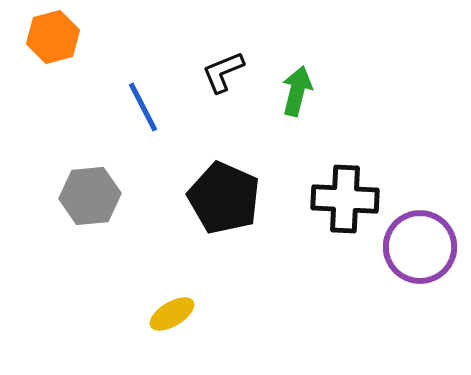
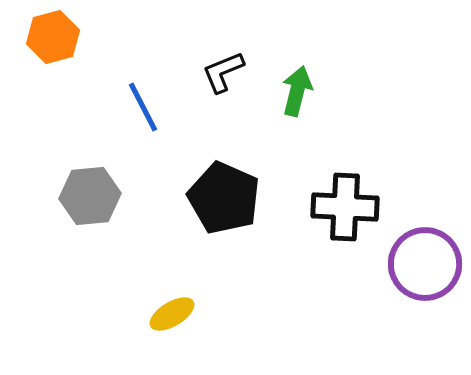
black cross: moved 8 px down
purple circle: moved 5 px right, 17 px down
